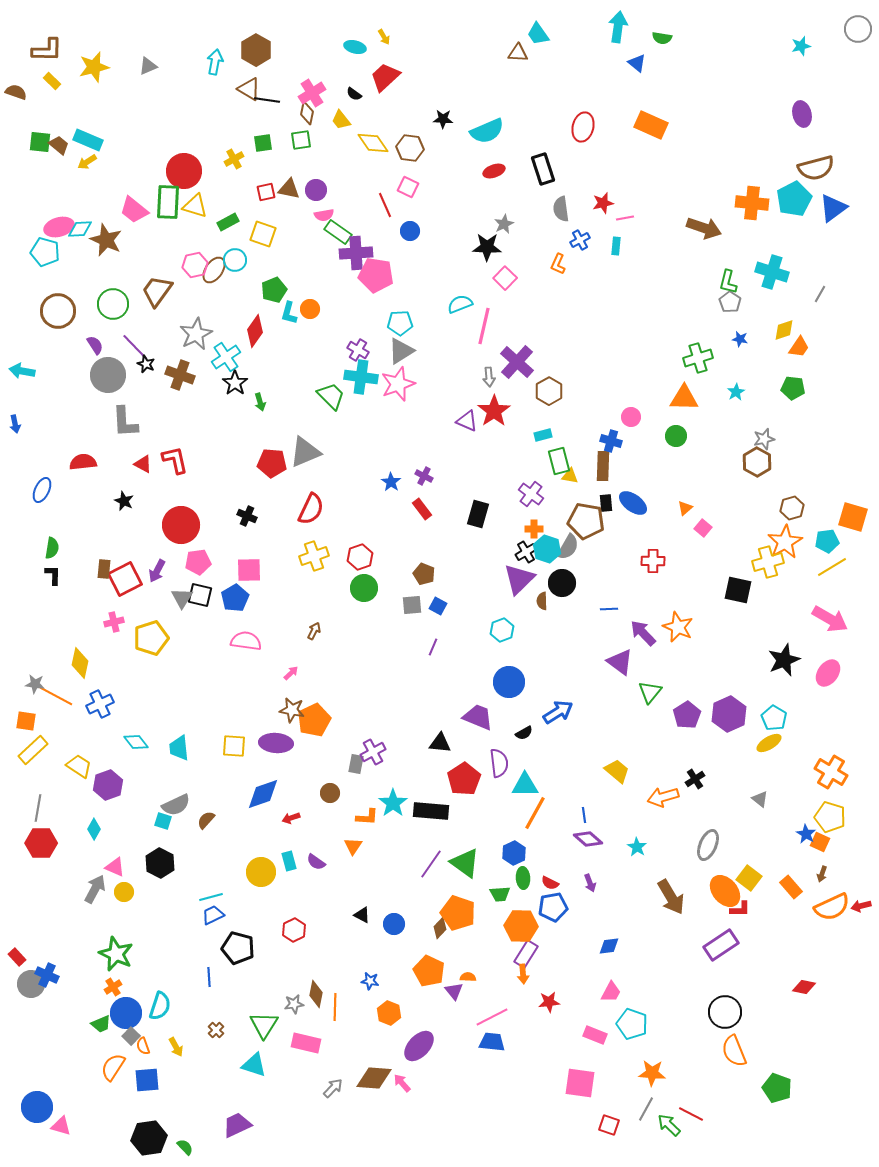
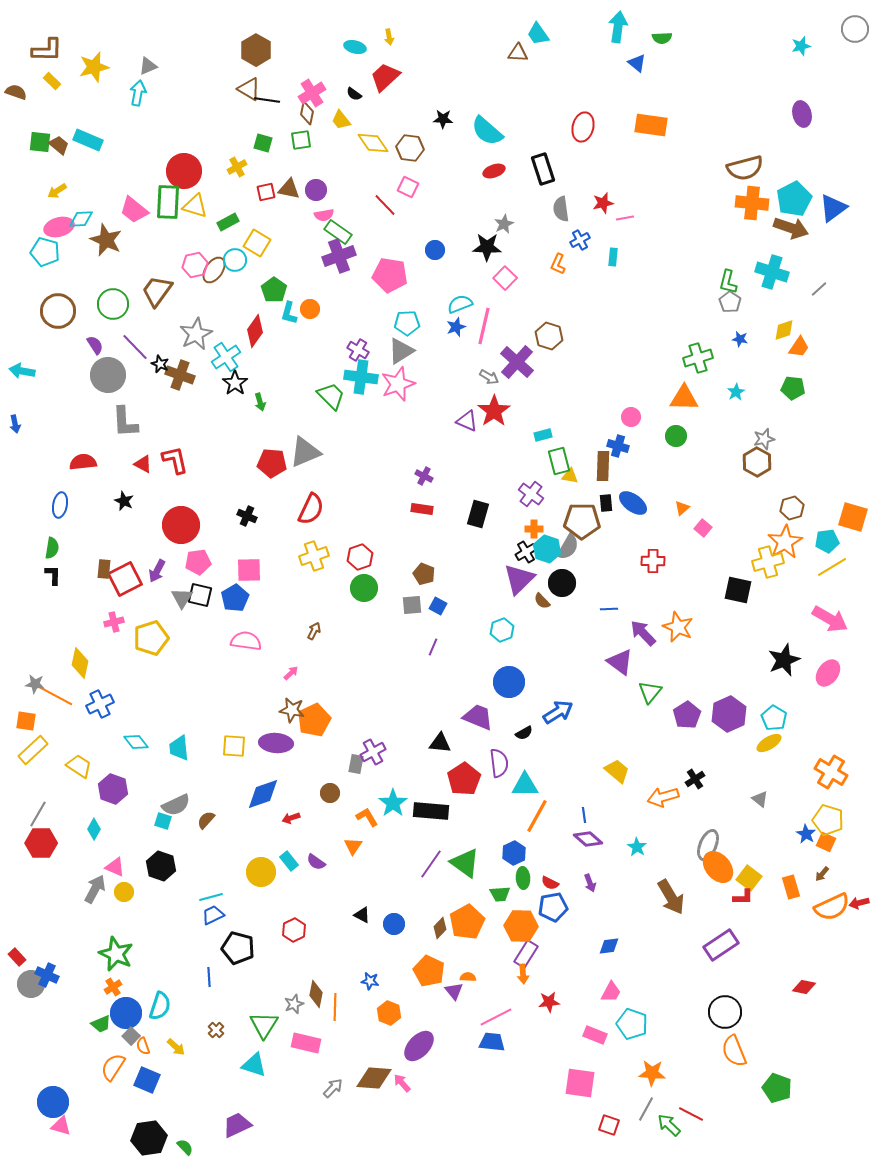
gray circle at (858, 29): moved 3 px left
yellow arrow at (384, 37): moved 5 px right; rotated 21 degrees clockwise
green semicircle at (662, 38): rotated 12 degrees counterclockwise
cyan arrow at (215, 62): moved 77 px left, 31 px down
orange rectangle at (651, 125): rotated 16 degrees counterclockwise
cyan semicircle at (487, 131): rotated 64 degrees clockwise
green square at (263, 143): rotated 24 degrees clockwise
yellow cross at (234, 159): moved 3 px right, 8 px down
yellow arrow at (87, 162): moved 30 px left, 29 px down
brown semicircle at (816, 168): moved 71 px left
red line at (385, 205): rotated 20 degrees counterclockwise
brown arrow at (704, 228): moved 87 px right
cyan diamond at (80, 229): moved 1 px right, 10 px up
blue circle at (410, 231): moved 25 px right, 19 px down
yellow square at (263, 234): moved 6 px left, 9 px down; rotated 12 degrees clockwise
cyan rectangle at (616, 246): moved 3 px left, 11 px down
purple cross at (356, 253): moved 17 px left, 3 px down; rotated 16 degrees counterclockwise
pink pentagon at (376, 275): moved 14 px right
green pentagon at (274, 290): rotated 15 degrees counterclockwise
gray line at (820, 294): moved 1 px left, 5 px up; rotated 18 degrees clockwise
cyan pentagon at (400, 323): moved 7 px right
black star at (146, 364): moved 14 px right
gray arrow at (489, 377): rotated 54 degrees counterclockwise
brown hexagon at (549, 391): moved 55 px up; rotated 12 degrees counterclockwise
blue cross at (611, 441): moved 7 px right, 5 px down
blue star at (391, 482): moved 65 px right, 155 px up; rotated 18 degrees clockwise
blue ellipse at (42, 490): moved 18 px right, 15 px down; rotated 15 degrees counterclockwise
orange triangle at (685, 508): moved 3 px left
red rectangle at (422, 509): rotated 45 degrees counterclockwise
brown pentagon at (586, 521): moved 4 px left; rotated 9 degrees counterclockwise
brown semicircle at (542, 601): rotated 42 degrees counterclockwise
purple hexagon at (108, 785): moved 5 px right, 4 px down; rotated 20 degrees counterclockwise
gray line at (38, 808): moved 6 px down; rotated 20 degrees clockwise
orange line at (535, 813): moved 2 px right, 3 px down
orange L-shape at (367, 817): rotated 125 degrees counterclockwise
yellow pentagon at (830, 817): moved 2 px left, 3 px down
orange square at (820, 842): moved 6 px right
cyan rectangle at (289, 861): rotated 24 degrees counterclockwise
black hexagon at (160, 863): moved 1 px right, 3 px down; rotated 8 degrees counterclockwise
brown arrow at (822, 874): rotated 21 degrees clockwise
orange rectangle at (791, 887): rotated 25 degrees clockwise
orange ellipse at (725, 891): moved 7 px left, 24 px up
red arrow at (861, 906): moved 2 px left, 3 px up
red L-shape at (740, 909): moved 3 px right, 12 px up
orange pentagon at (458, 913): moved 9 px right, 9 px down; rotated 24 degrees clockwise
gray star at (294, 1004): rotated 12 degrees counterclockwise
pink line at (492, 1017): moved 4 px right
yellow arrow at (176, 1047): rotated 18 degrees counterclockwise
blue square at (147, 1080): rotated 28 degrees clockwise
blue circle at (37, 1107): moved 16 px right, 5 px up
